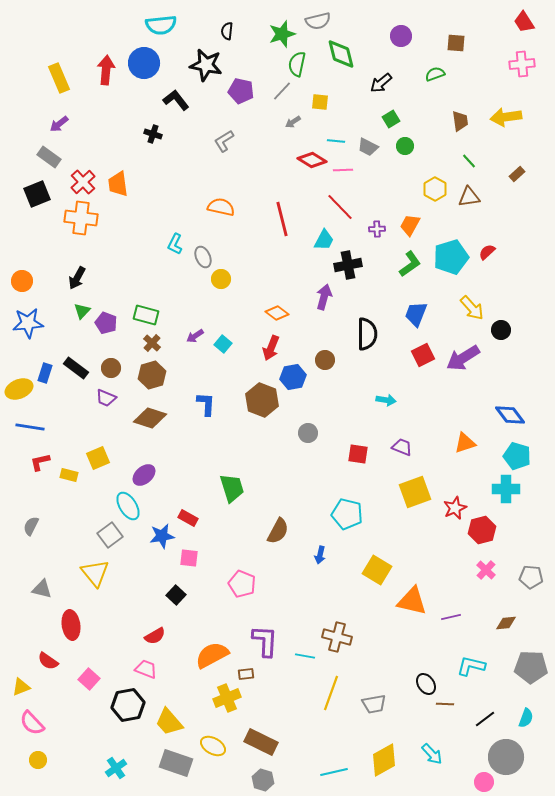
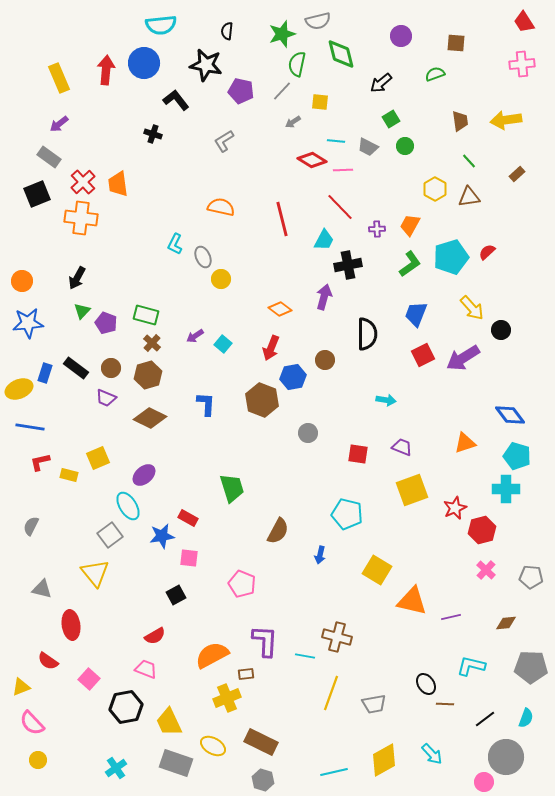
yellow arrow at (506, 117): moved 3 px down
orange diamond at (277, 313): moved 3 px right, 4 px up
brown hexagon at (152, 375): moved 4 px left
brown diamond at (150, 418): rotated 8 degrees clockwise
yellow square at (415, 492): moved 3 px left, 2 px up
black square at (176, 595): rotated 18 degrees clockwise
black hexagon at (128, 705): moved 2 px left, 2 px down
yellow trapezoid at (169, 722): rotated 16 degrees clockwise
